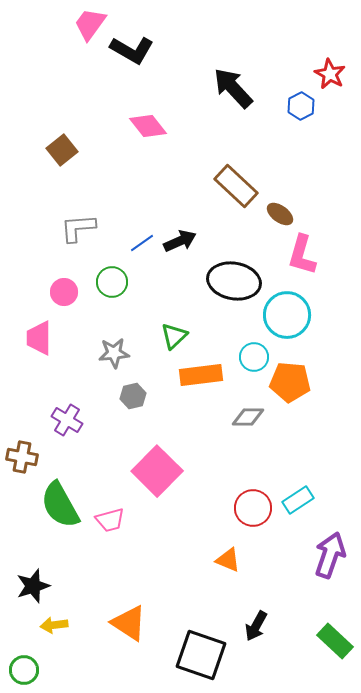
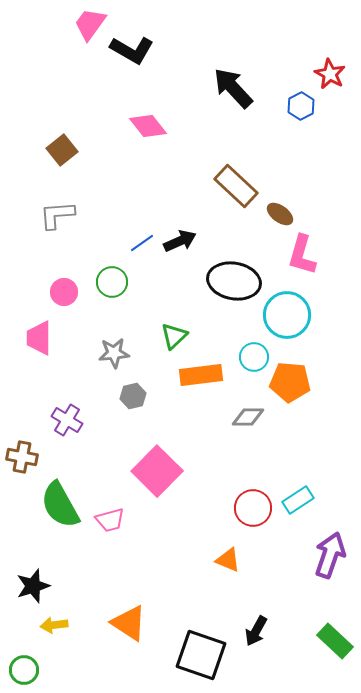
gray L-shape at (78, 228): moved 21 px left, 13 px up
black arrow at (256, 626): moved 5 px down
